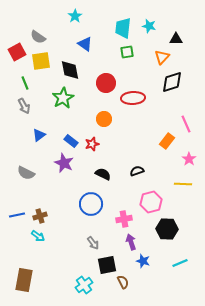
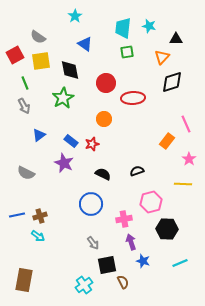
red square at (17, 52): moved 2 px left, 3 px down
